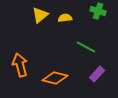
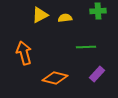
green cross: rotated 21 degrees counterclockwise
yellow triangle: rotated 12 degrees clockwise
green line: rotated 30 degrees counterclockwise
orange arrow: moved 4 px right, 12 px up
